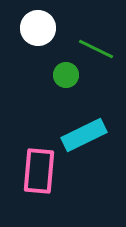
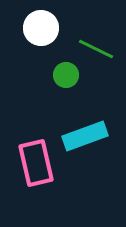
white circle: moved 3 px right
cyan rectangle: moved 1 px right, 1 px down; rotated 6 degrees clockwise
pink rectangle: moved 3 px left, 8 px up; rotated 18 degrees counterclockwise
